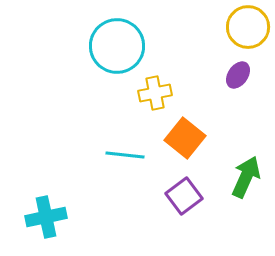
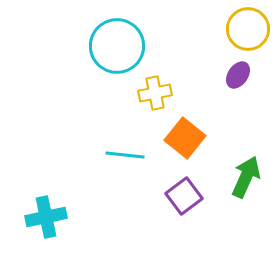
yellow circle: moved 2 px down
